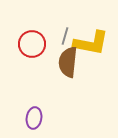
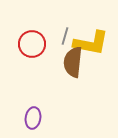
brown semicircle: moved 5 px right
purple ellipse: moved 1 px left
